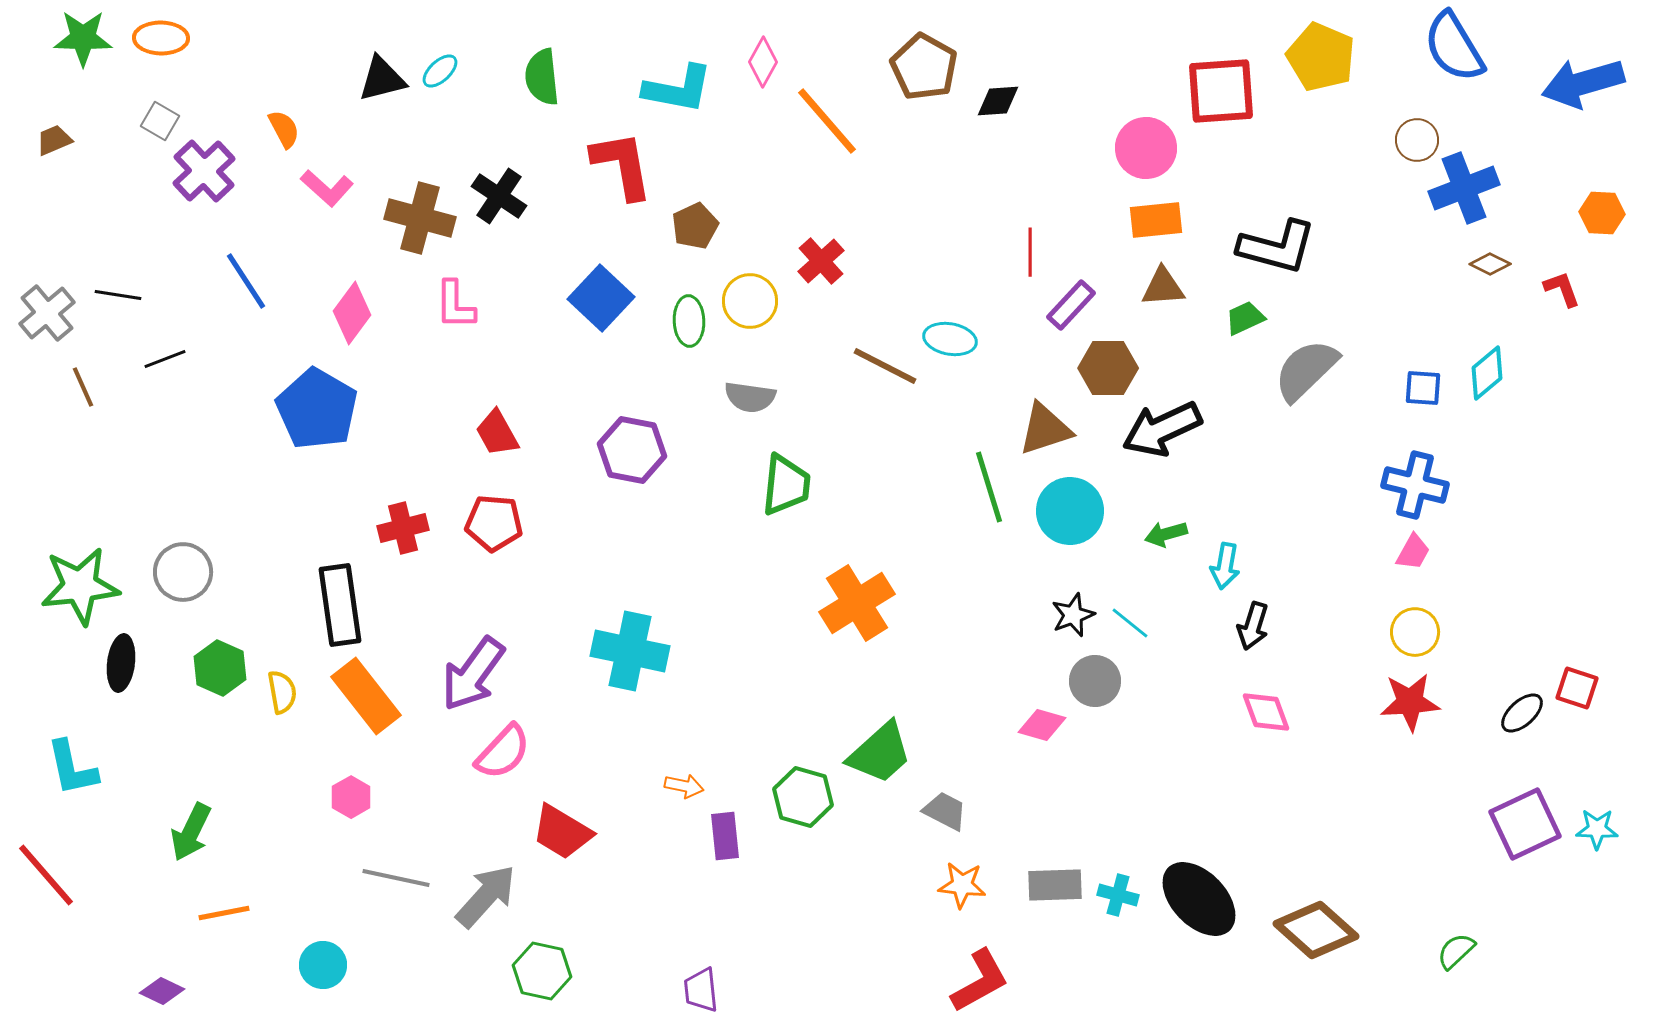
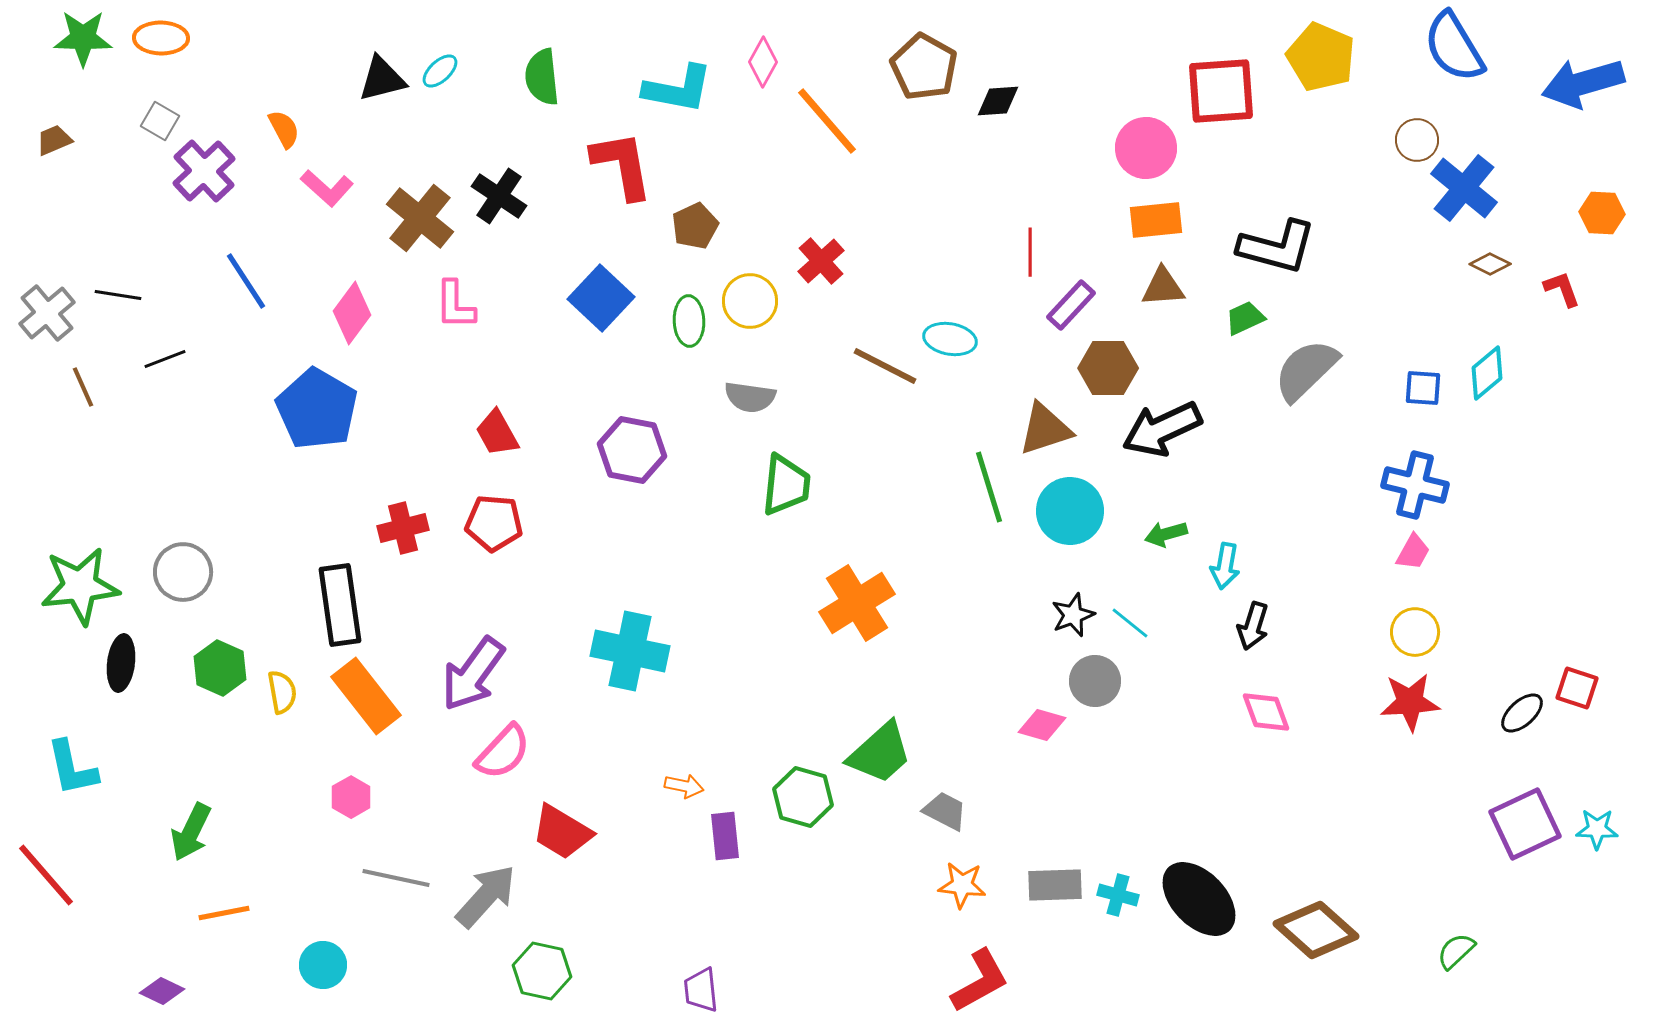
blue cross at (1464, 188): rotated 30 degrees counterclockwise
brown cross at (420, 218): rotated 24 degrees clockwise
